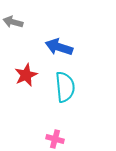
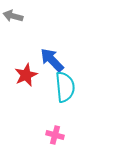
gray arrow: moved 6 px up
blue arrow: moved 7 px left, 13 px down; rotated 28 degrees clockwise
pink cross: moved 4 px up
